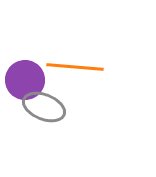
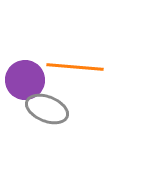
gray ellipse: moved 3 px right, 2 px down
